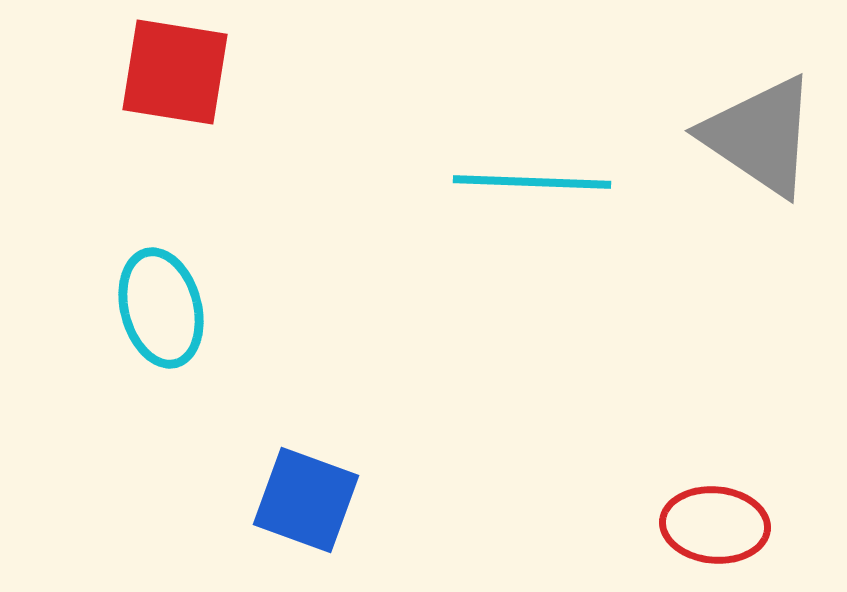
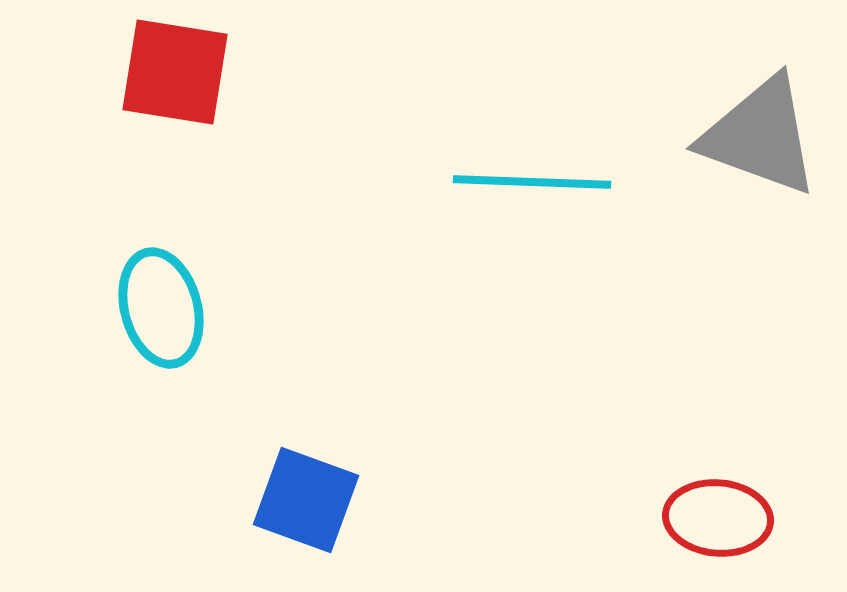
gray triangle: rotated 14 degrees counterclockwise
red ellipse: moved 3 px right, 7 px up
